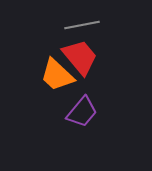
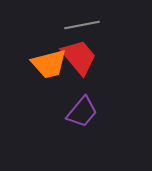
red trapezoid: moved 1 px left
orange trapezoid: moved 8 px left, 11 px up; rotated 57 degrees counterclockwise
